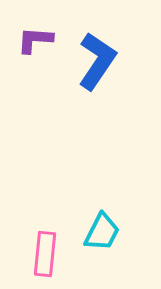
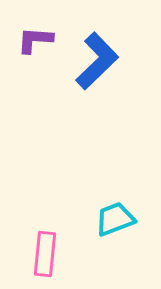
blue L-shape: rotated 12 degrees clockwise
cyan trapezoid: moved 13 px right, 13 px up; rotated 138 degrees counterclockwise
